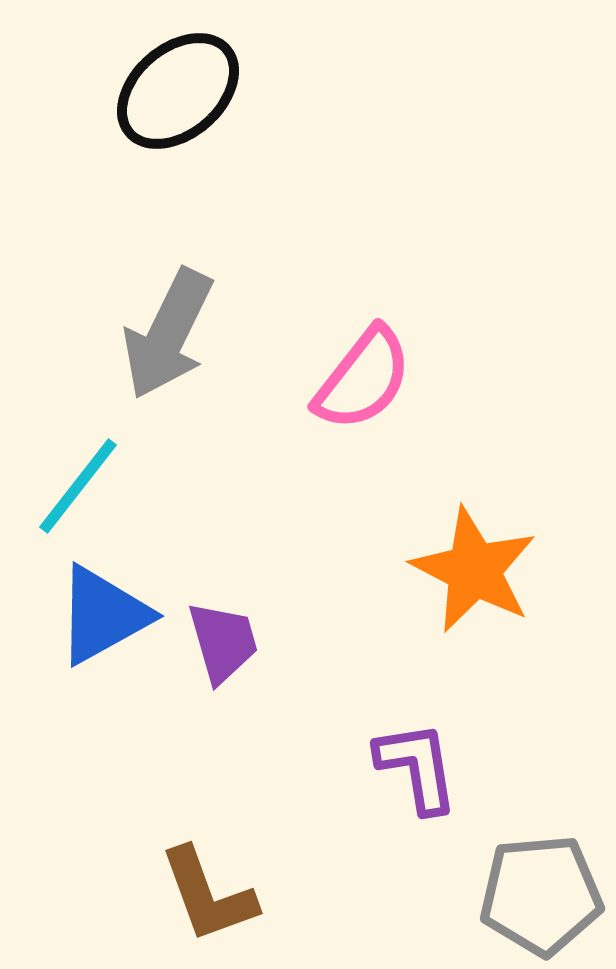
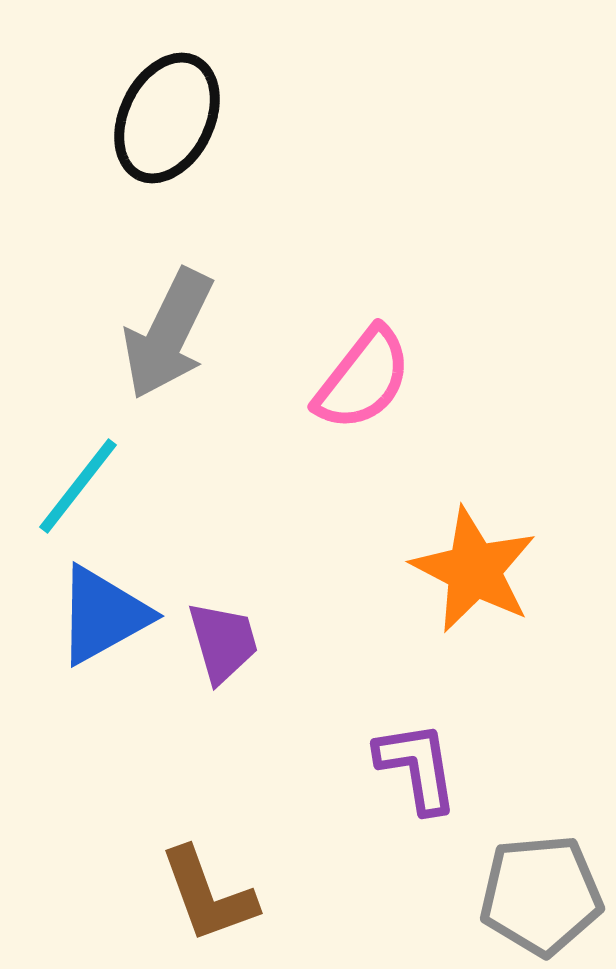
black ellipse: moved 11 px left, 27 px down; rotated 23 degrees counterclockwise
